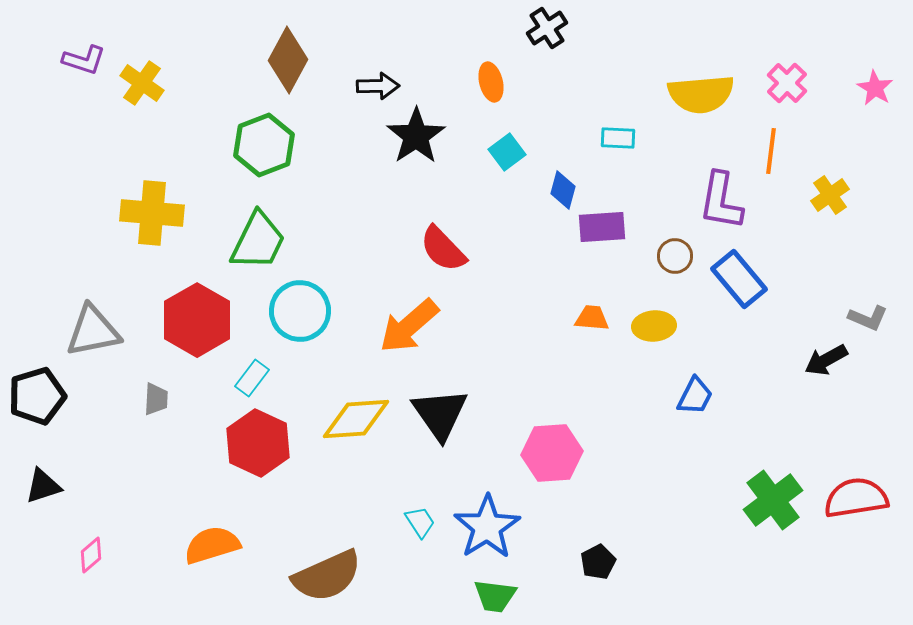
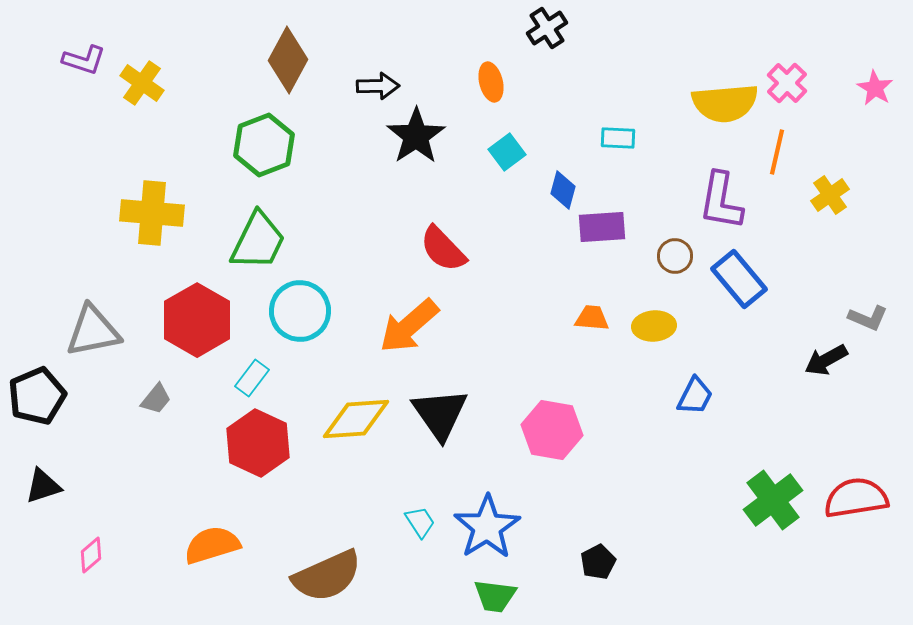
yellow semicircle at (701, 94): moved 24 px right, 9 px down
orange line at (771, 151): moved 6 px right, 1 px down; rotated 6 degrees clockwise
black pentagon at (37, 396): rotated 6 degrees counterclockwise
gray trapezoid at (156, 399): rotated 36 degrees clockwise
pink hexagon at (552, 453): moved 23 px up; rotated 14 degrees clockwise
